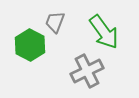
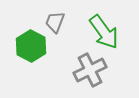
green hexagon: moved 1 px right, 1 px down
gray cross: moved 3 px right, 1 px up
